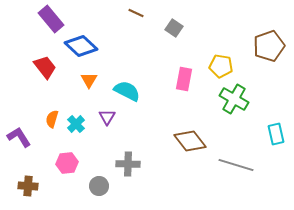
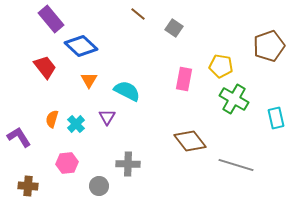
brown line: moved 2 px right, 1 px down; rotated 14 degrees clockwise
cyan rectangle: moved 16 px up
